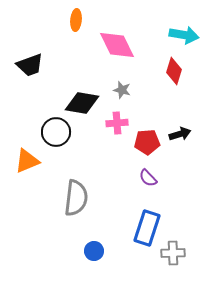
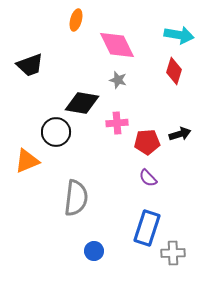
orange ellipse: rotated 10 degrees clockwise
cyan arrow: moved 5 px left
gray star: moved 4 px left, 10 px up
